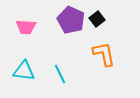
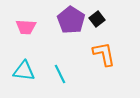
purple pentagon: rotated 8 degrees clockwise
